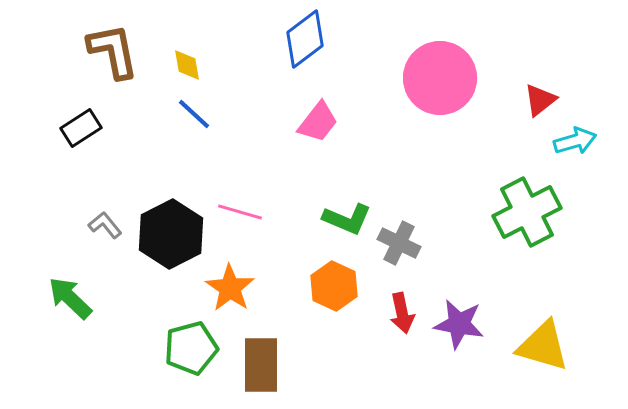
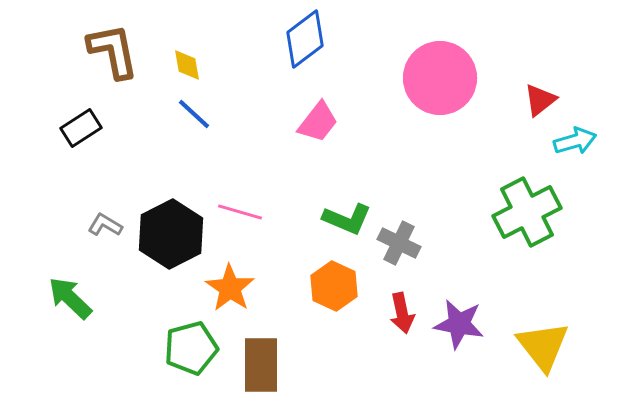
gray L-shape: rotated 20 degrees counterclockwise
yellow triangle: rotated 36 degrees clockwise
